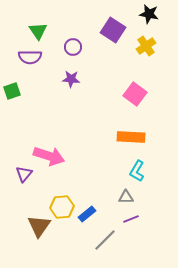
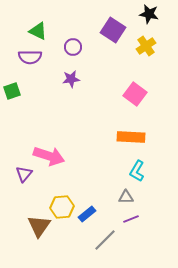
green triangle: rotated 30 degrees counterclockwise
purple star: rotated 12 degrees counterclockwise
